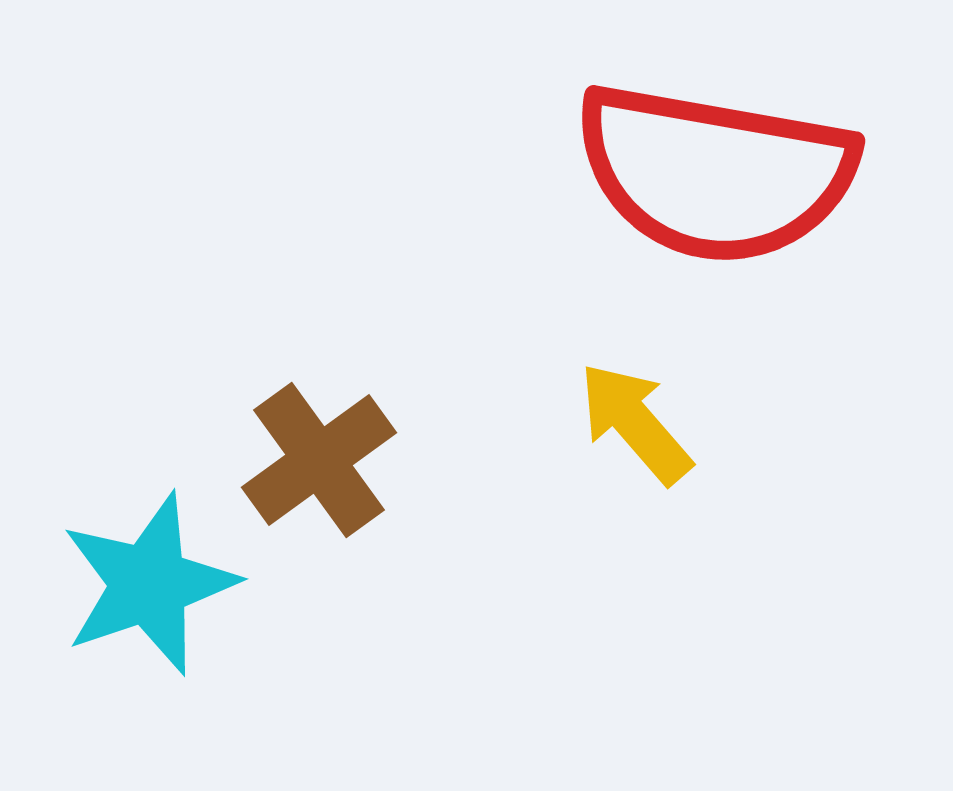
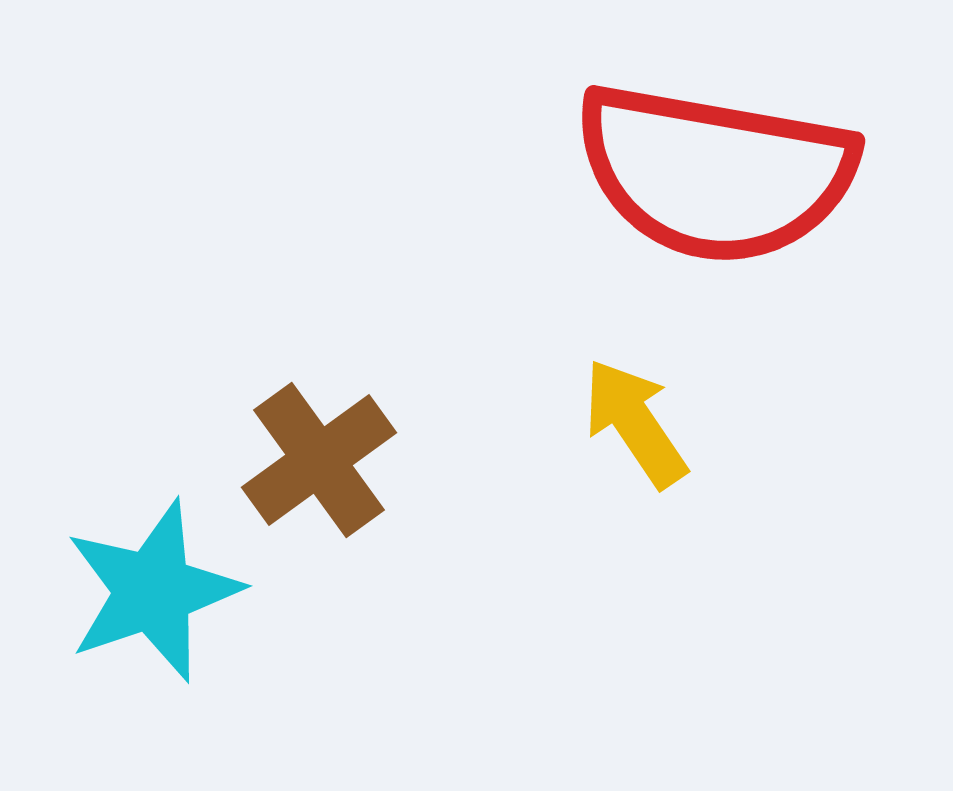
yellow arrow: rotated 7 degrees clockwise
cyan star: moved 4 px right, 7 px down
